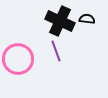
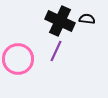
purple line: rotated 45 degrees clockwise
